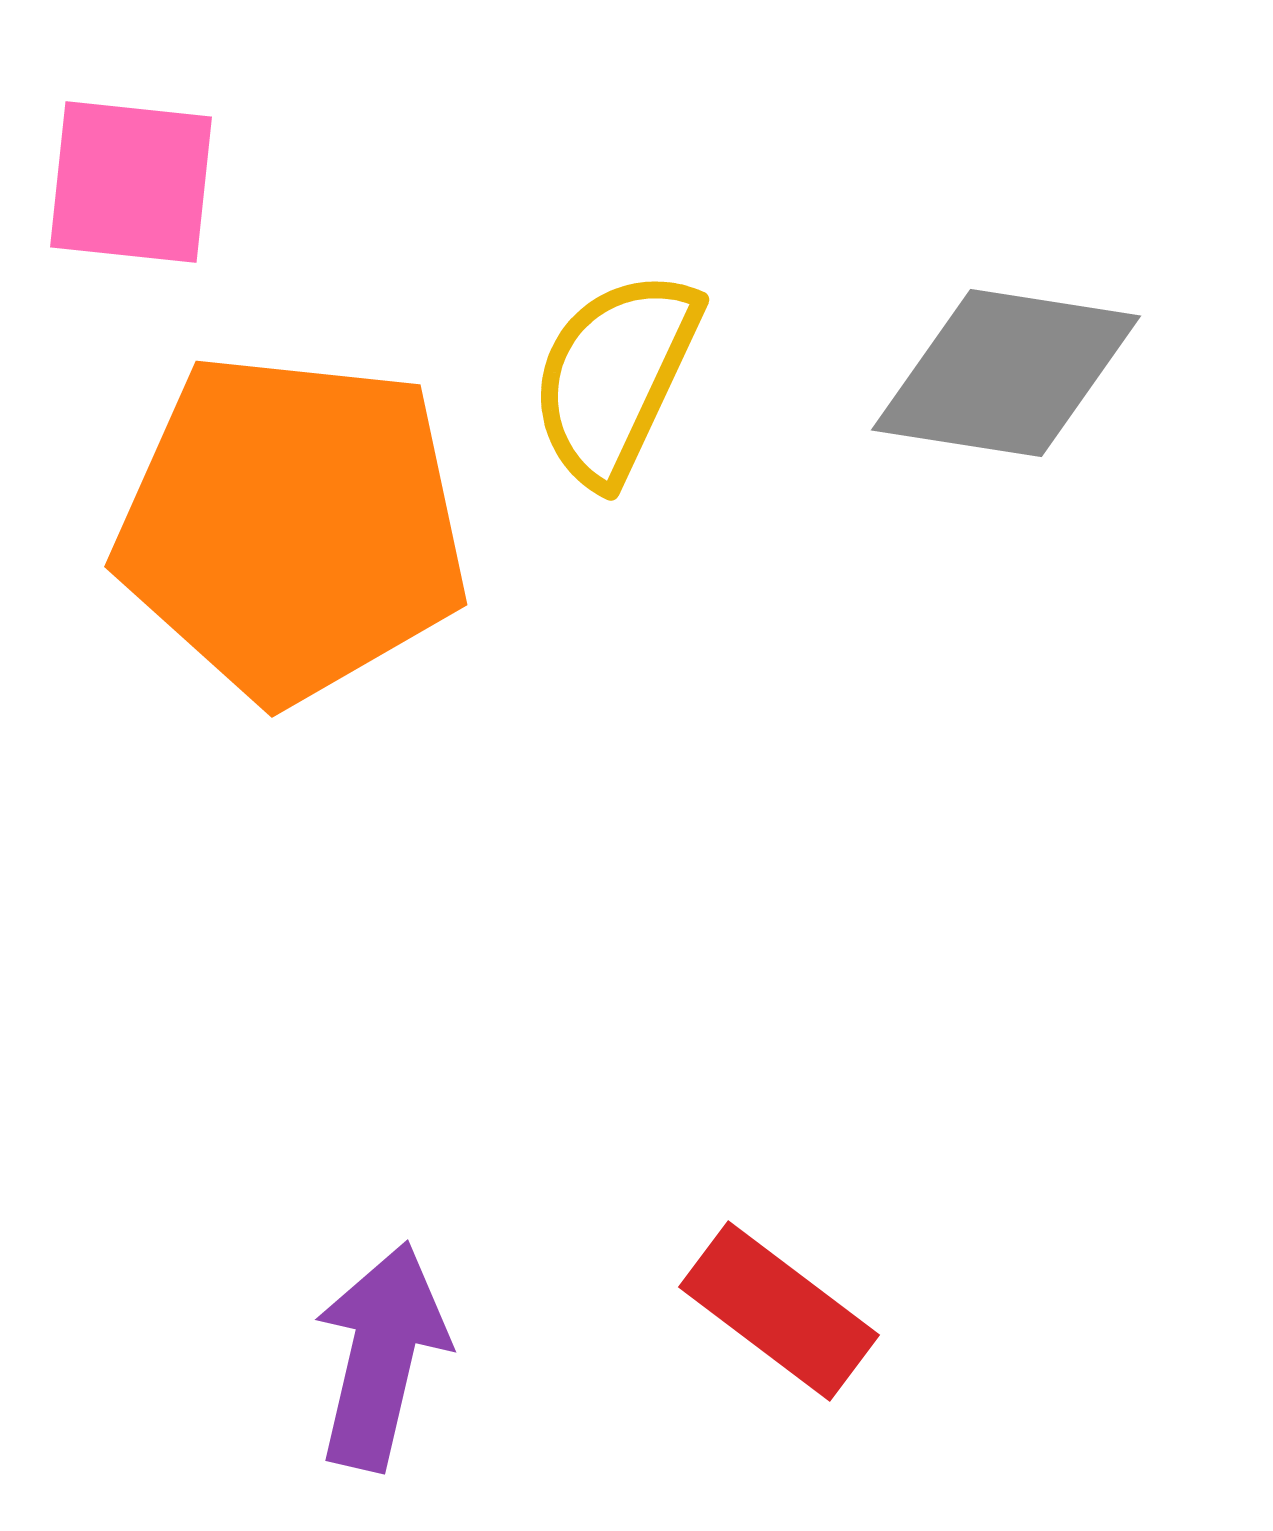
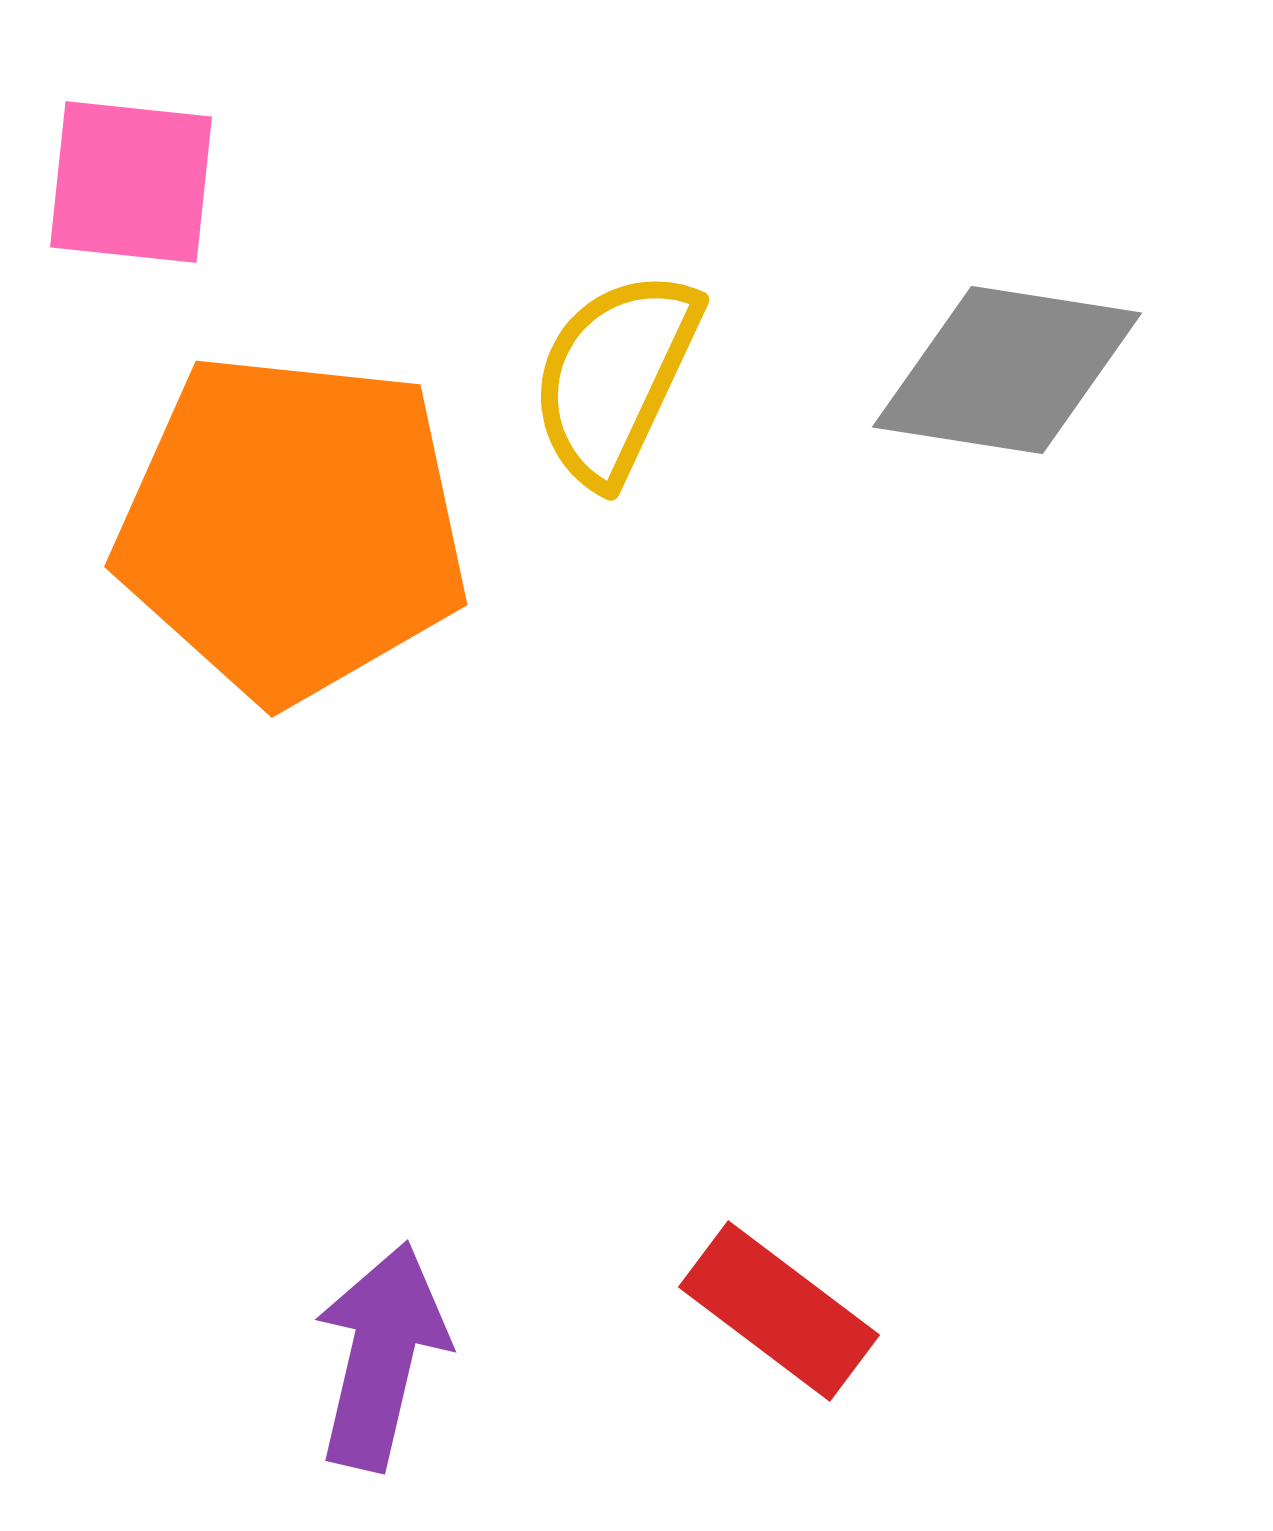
gray diamond: moved 1 px right, 3 px up
